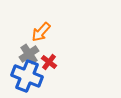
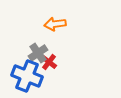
orange arrow: moved 14 px right, 8 px up; rotated 40 degrees clockwise
gray cross: moved 9 px right, 1 px up
